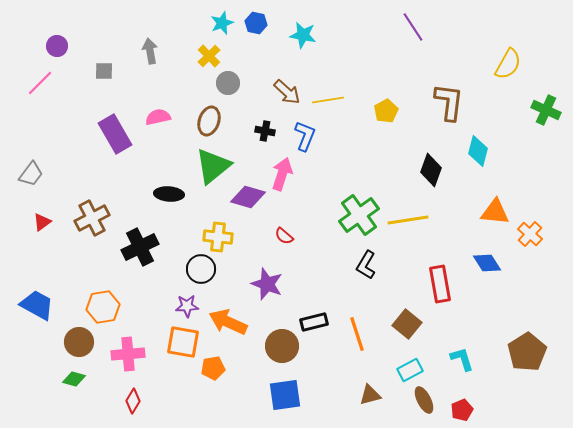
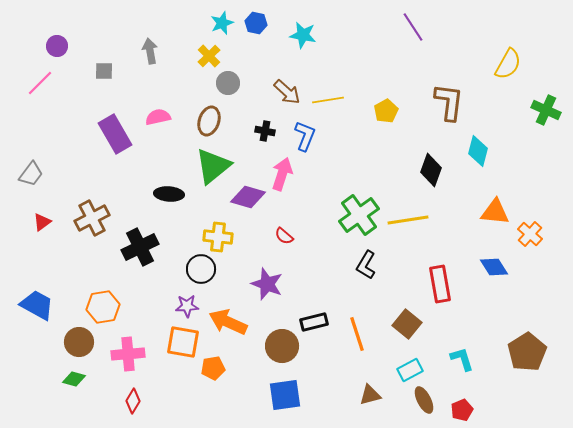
blue diamond at (487, 263): moved 7 px right, 4 px down
